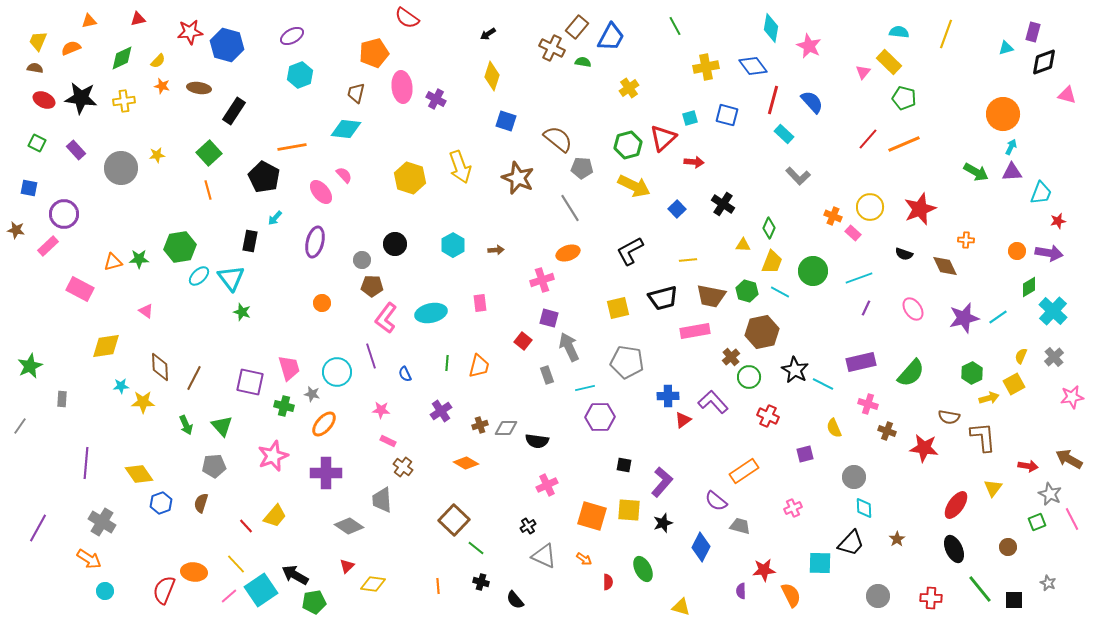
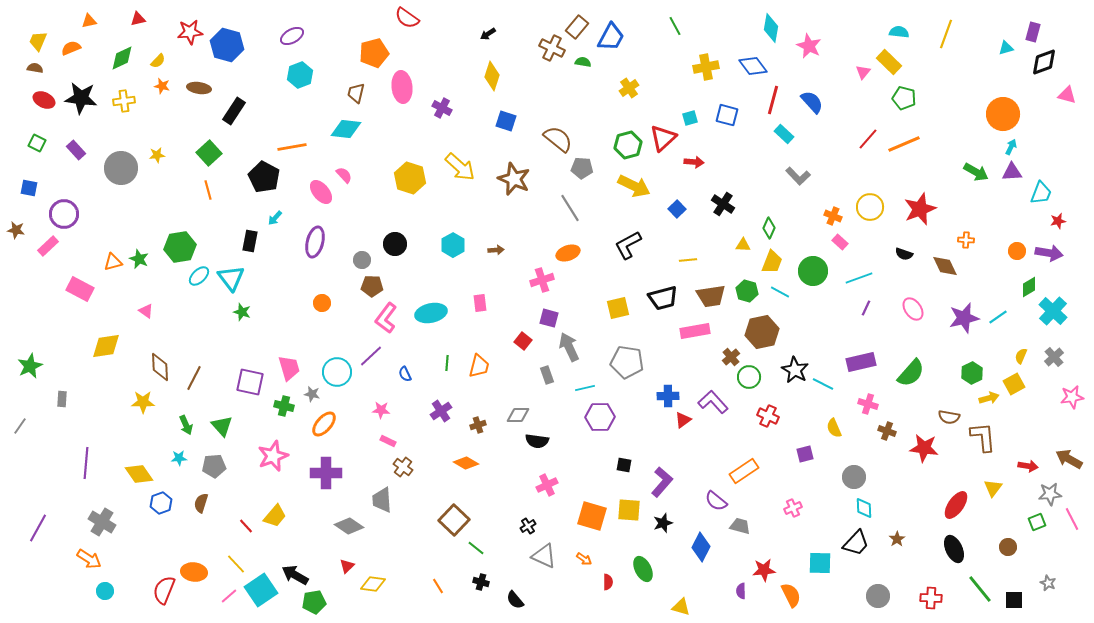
purple cross at (436, 99): moved 6 px right, 9 px down
yellow arrow at (460, 167): rotated 28 degrees counterclockwise
brown star at (518, 178): moved 4 px left, 1 px down
pink rectangle at (853, 233): moved 13 px left, 9 px down
black L-shape at (630, 251): moved 2 px left, 6 px up
green star at (139, 259): rotated 24 degrees clockwise
brown trapezoid at (711, 296): rotated 20 degrees counterclockwise
purple line at (371, 356): rotated 65 degrees clockwise
cyan star at (121, 386): moved 58 px right, 72 px down
brown cross at (480, 425): moved 2 px left
gray diamond at (506, 428): moved 12 px right, 13 px up
gray star at (1050, 494): rotated 30 degrees counterclockwise
black trapezoid at (851, 543): moved 5 px right
orange line at (438, 586): rotated 28 degrees counterclockwise
